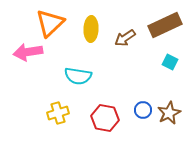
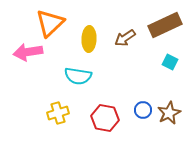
yellow ellipse: moved 2 px left, 10 px down
